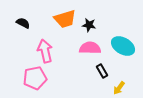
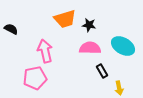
black semicircle: moved 12 px left, 6 px down
yellow arrow: rotated 48 degrees counterclockwise
